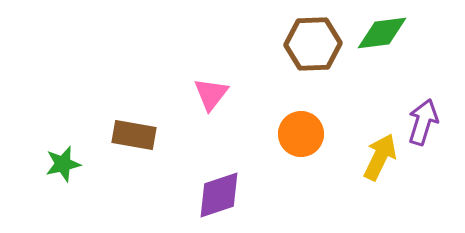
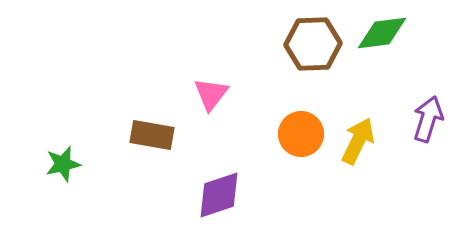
purple arrow: moved 5 px right, 3 px up
brown rectangle: moved 18 px right
yellow arrow: moved 22 px left, 16 px up
